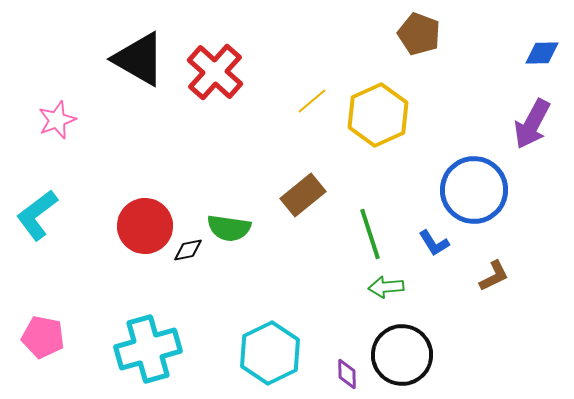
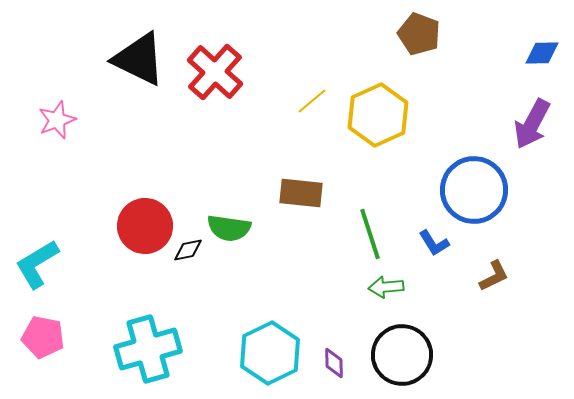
black triangle: rotated 4 degrees counterclockwise
brown rectangle: moved 2 px left, 2 px up; rotated 45 degrees clockwise
cyan L-shape: moved 49 px down; rotated 6 degrees clockwise
purple diamond: moved 13 px left, 11 px up
